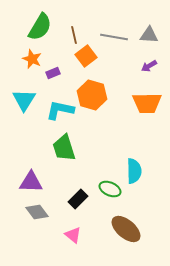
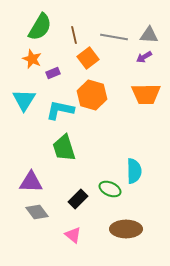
orange square: moved 2 px right, 2 px down
purple arrow: moved 5 px left, 9 px up
orange trapezoid: moved 1 px left, 9 px up
brown ellipse: rotated 40 degrees counterclockwise
